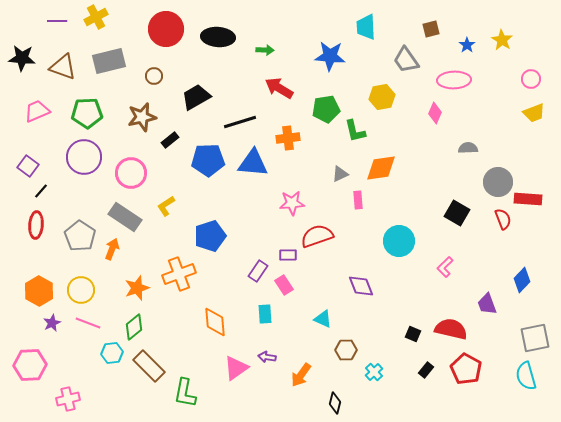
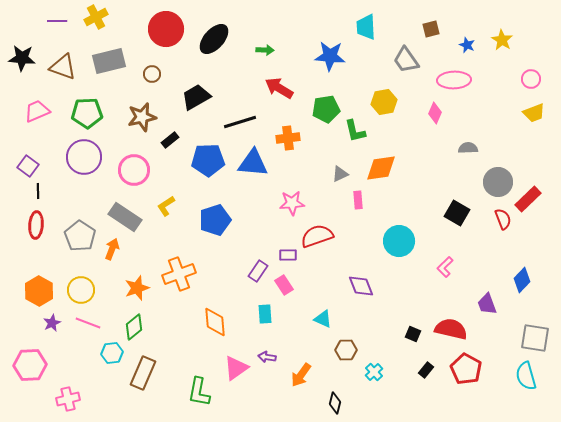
black ellipse at (218, 37): moved 4 px left, 2 px down; rotated 52 degrees counterclockwise
blue star at (467, 45): rotated 14 degrees counterclockwise
brown circle at (154, 76): moved 2 px left, 2 px up
yellow hexagon at (382, 97): moved 2 px right, 5 px down
pink circle at (131, 173): moved 3 px right, 3 px up
black line at (41, 191): moved 3 px left; rotated 42 degrees counterclockwise
red rectangle at (528, 199): rotated 48 degrees counterclockwise
blue pentagon at (210, 236): moved 5 px right, 16 px up
gray square at (535, 338): rotated 20 degrees clockwise
brown rectangle at (149, 366): moved 6 px left, 7 px down; rotated 68 degrees clockwise
green L-shape at (185, 393): moved 14 px right, 1 px up
